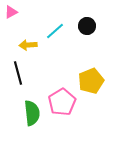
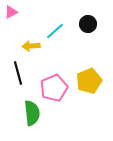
black circle: moved 1 px right, 2 px up
yellow arrow: moved 3 px right, 1 px down
yellow pentagon: moved 2 px left
pink pentagon: moved 8 px left, 14 px up; rotated 8 degrees clockwise
